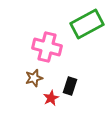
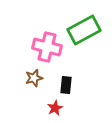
green rectangle: moved 3 px left, 6 px down
black rectangle: moved 4 px left, 1 px up; rotated 12 degrees counterclockwise
red star: moved 4 px right, 10 px down
